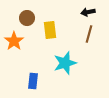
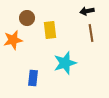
black arrow: moved 1 px left, 1 px up
brown line: moved 2 px right, 1 px up; rotated 24 degrees counterclockwise
orange star: moved 1 px left, 1 px up; rotated 24 degrees clockwise
blue rectangle: moved 3 px up
